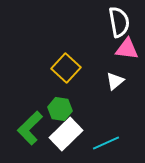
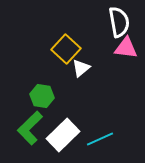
pink triangle: moved 1 px left, 1 px up
yellow square: moved 19 px up
white triangle: moved 34 px left, 13 px up
green hexagon: moved 18 px left, 13 px up
white rectangle: moved 3 px left, 1 px down
cyan line: moved 6 px left, 4 px up
